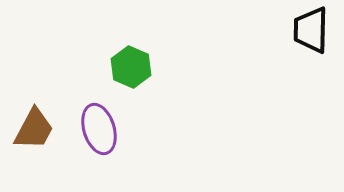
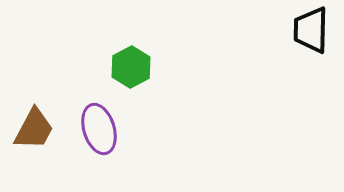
green hexagon: rotated 9 degrees clockwise
